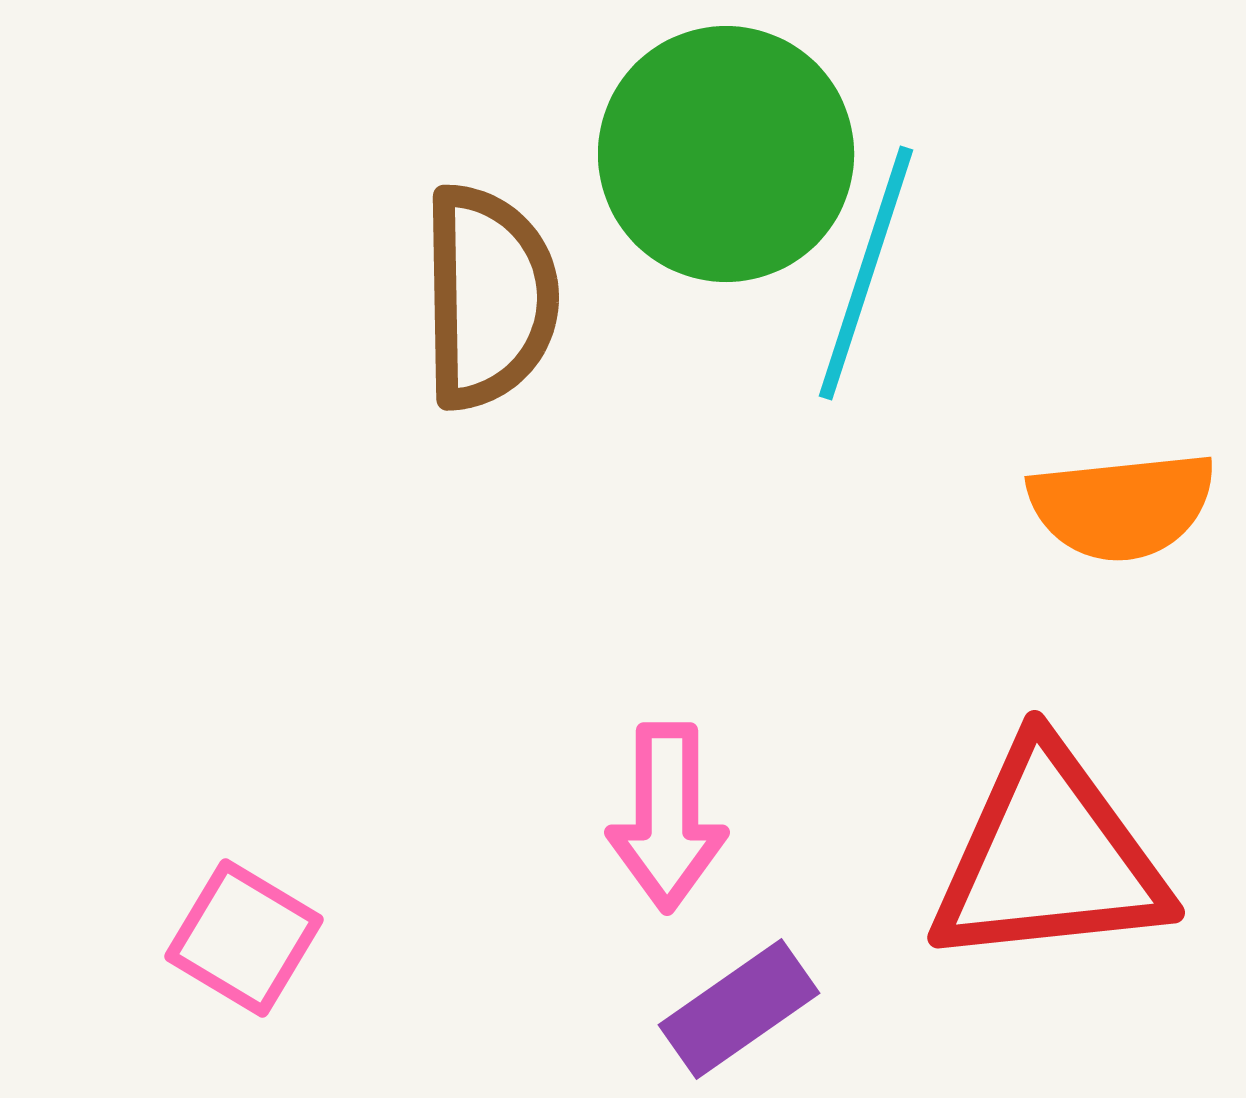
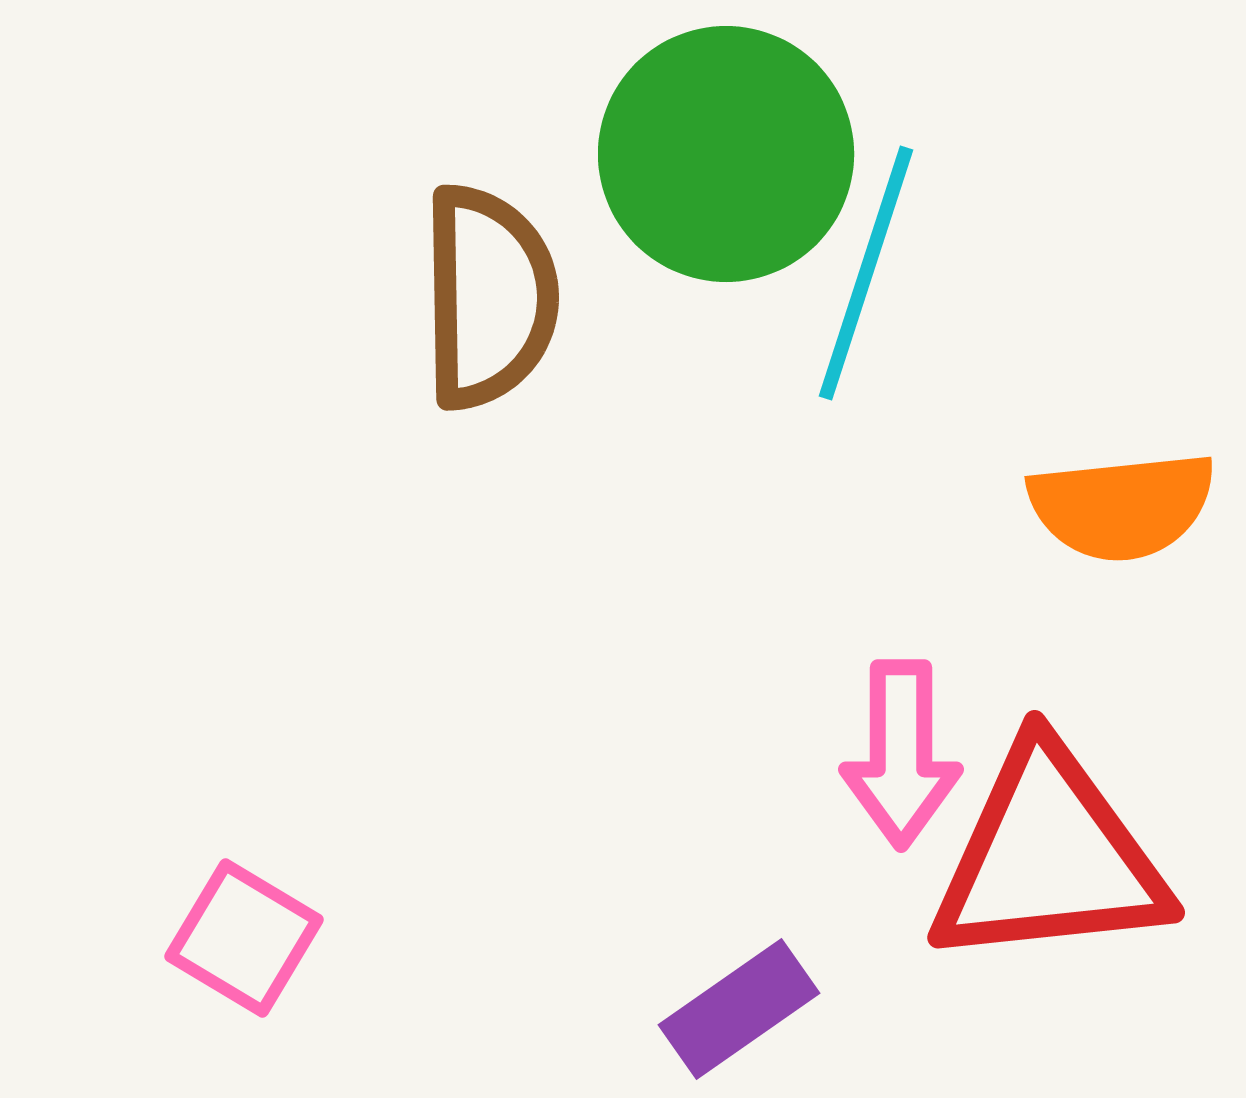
pink arrow: moved 234 px right, 63 px up
